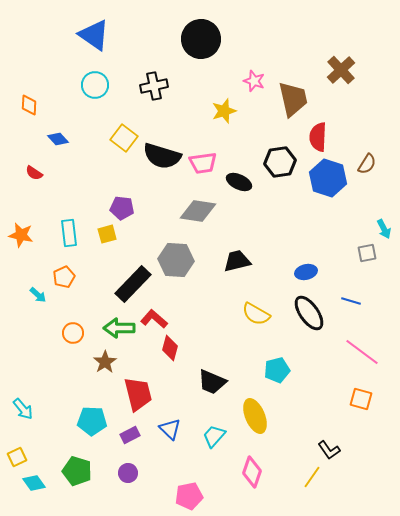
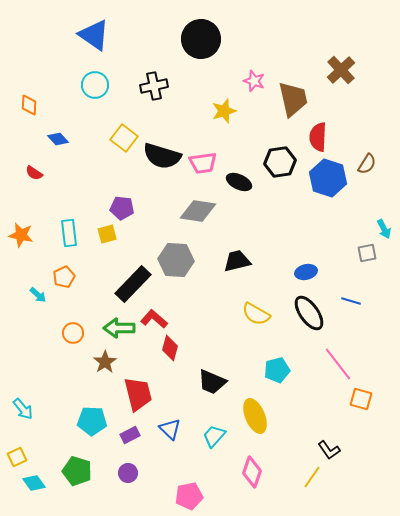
pink line at (362, 352): moved 24 px left, 12 px down; rotated 15 degrees clockwise
